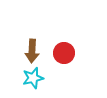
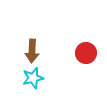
red circle: moved 22 px right
